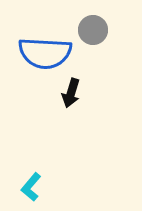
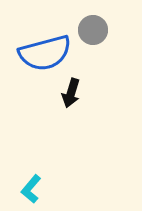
blue semicircle: rotated 18 degrees counterclockwise
cyan L-shape: moved 2 px down
